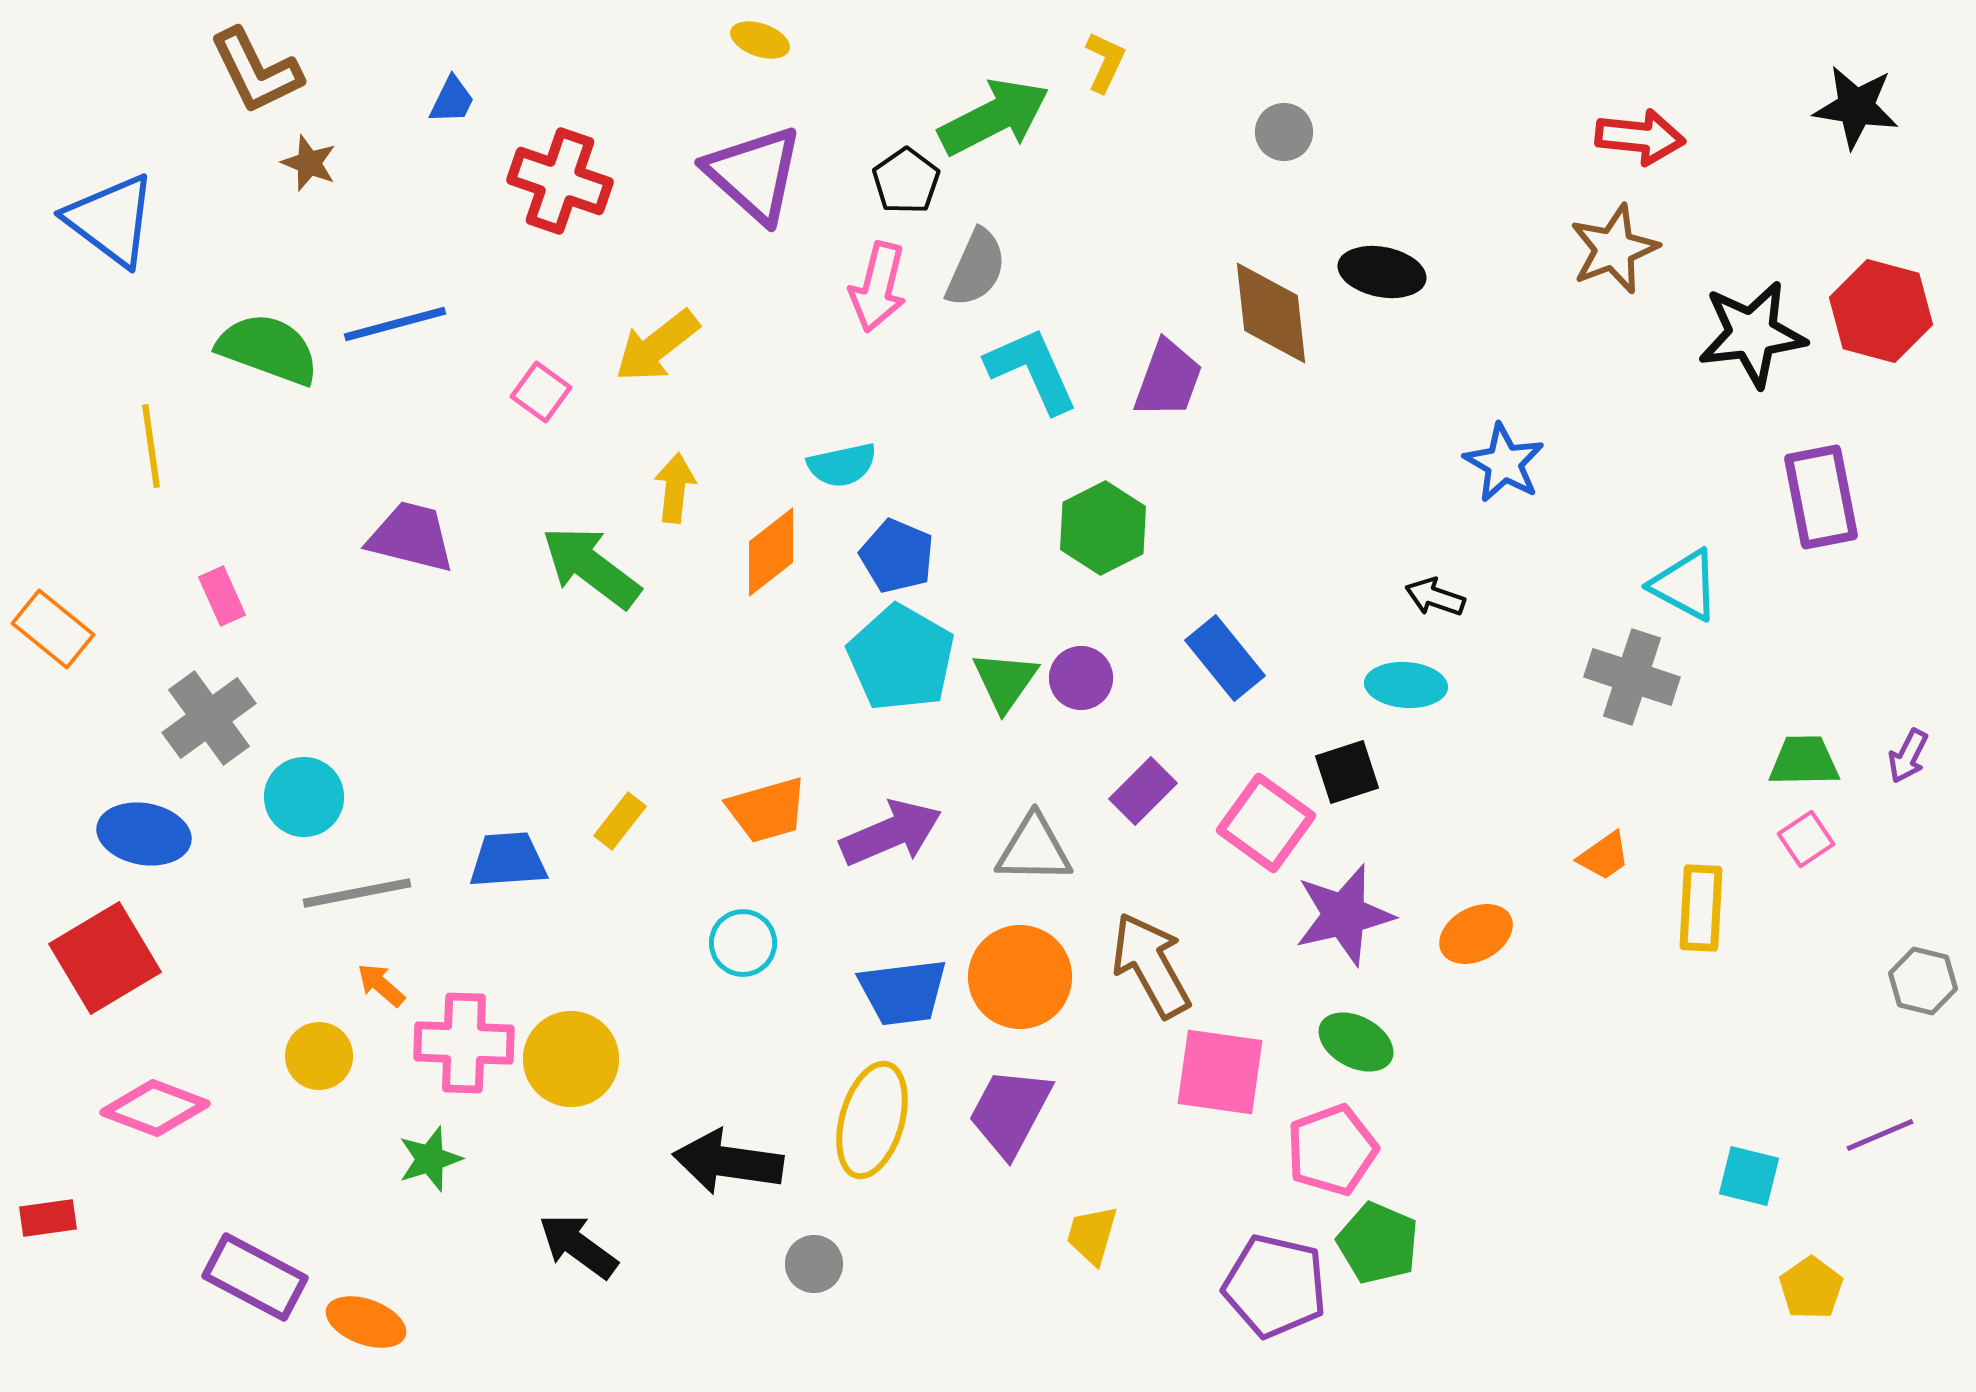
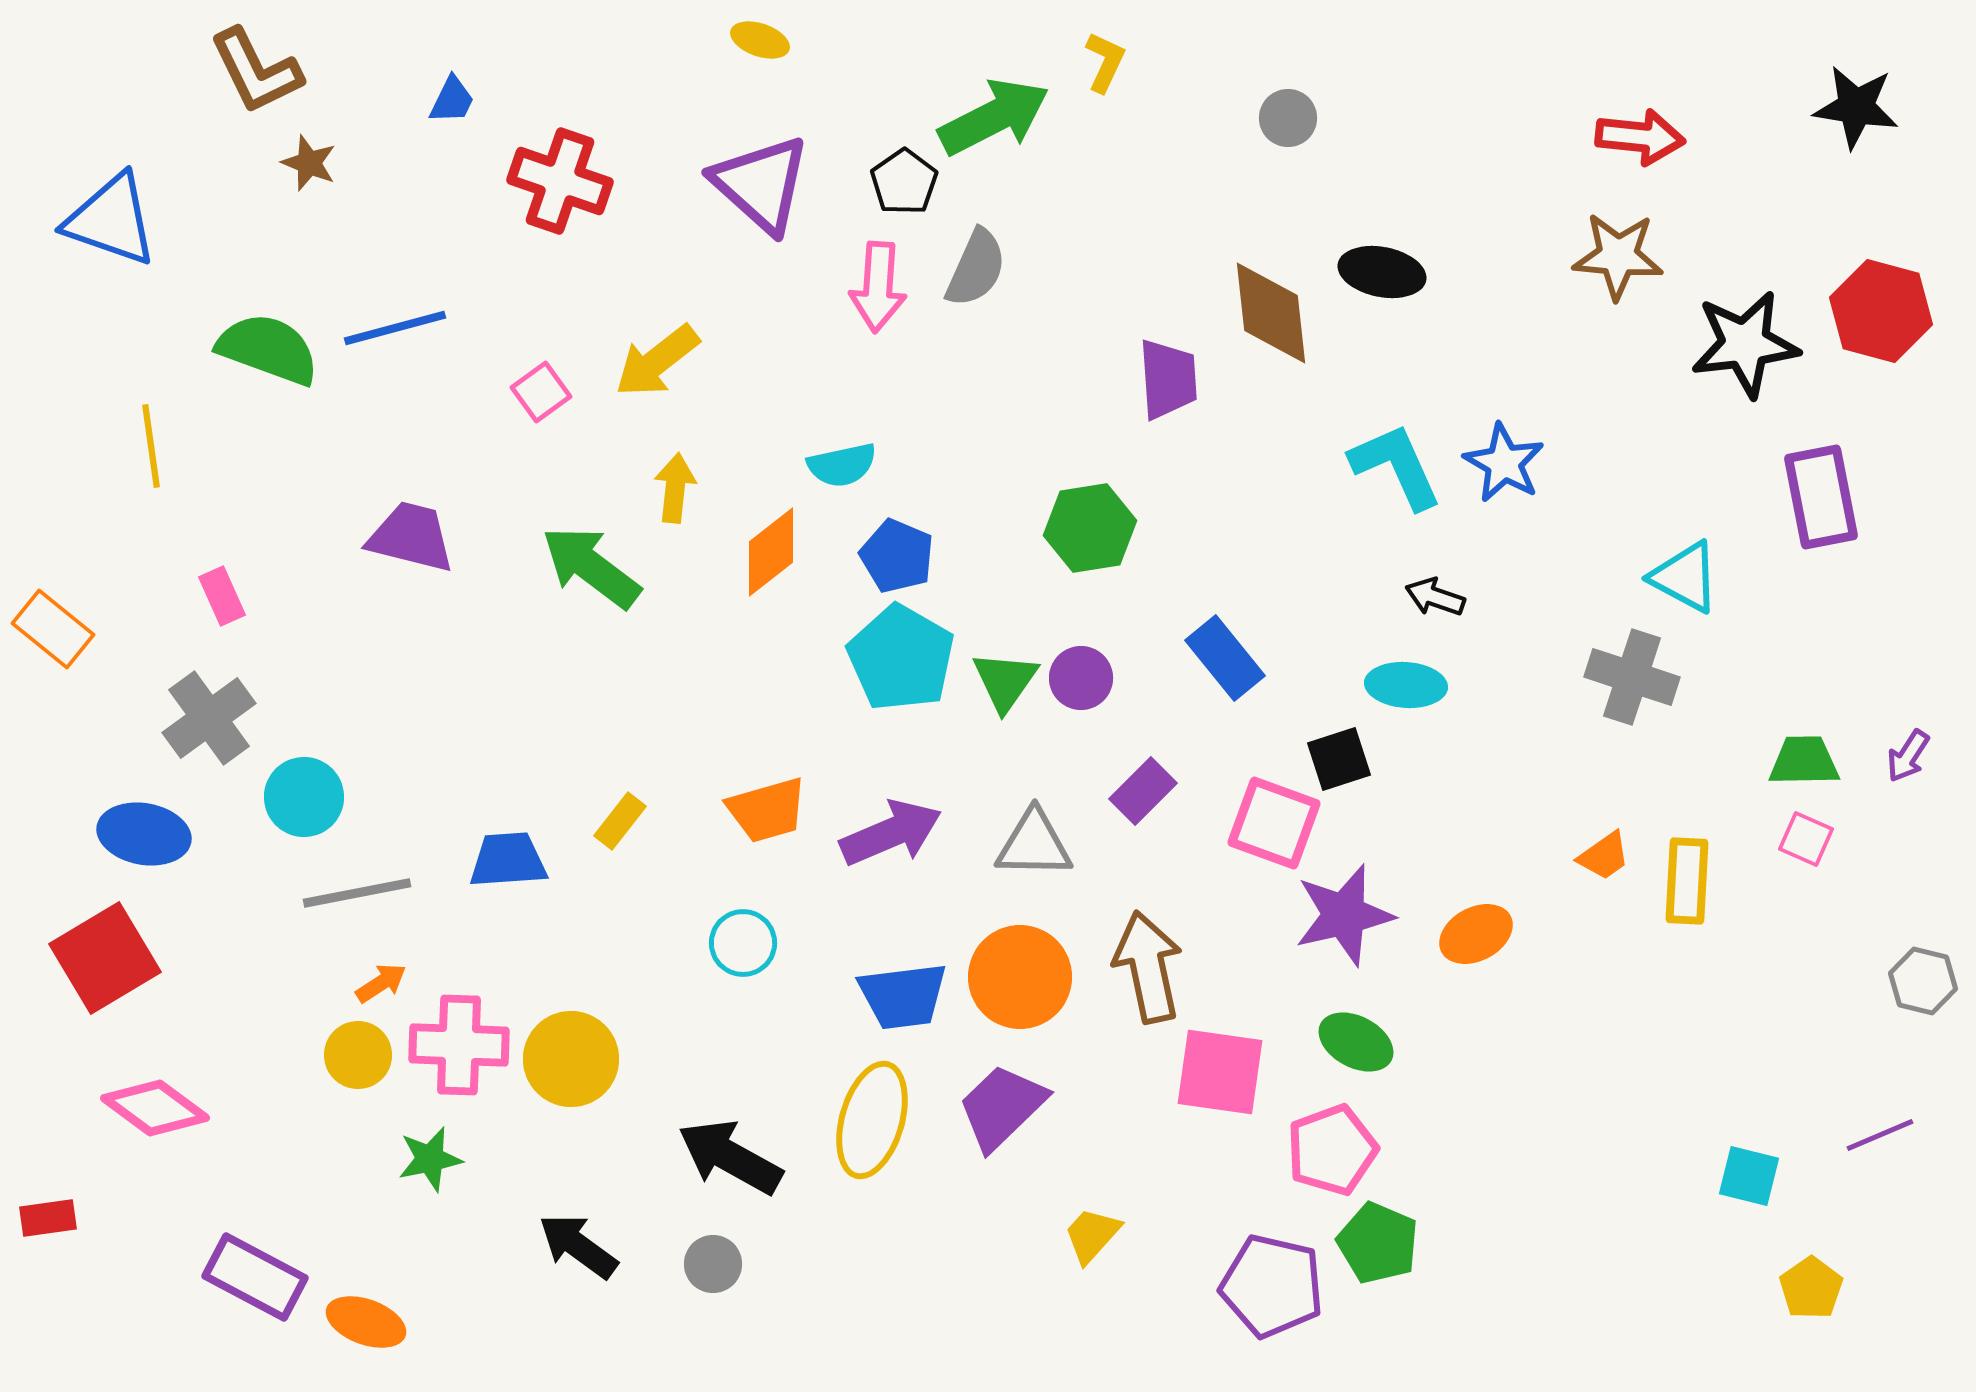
gray circle at (1284, 132): moved 4 px right, 14 px up
purple triangle at (754, 174): moved 7 px right, 10 px down
black pentagon at (906, 181): moved 2 px left, 1 px down
blue triangle at (111, 220): rotated 18 degrees counterclockwise
brown star at (1614, 249): moved 4 px right, 7 px down; rotated 26 degrees clockwise
pink arrow at (878, 287): rotated 10 degrees counterclockwise
blue line at (395, 324): moved 4 px down
black star at (1752, 334): moved 7 px left, 10 px down
yellow arrow at (657, 346): moved 15 px down
cyan L-shape at (1032, 370): moved 364 px right, 96 px down
purple trapezoid at (1168, 379): rotated 24 degrees counterclockwise
pink square at (541, 392): rotated 18 degrees clockwise
green hexagon at (1103, 528): moved 13 px left; rotated 18 degrees clockwise
cyan triangle at (1685, 585): moved 8 px up
purple arrow at (1908, 756): rotated 6 degrees clockwise
black square at (1347, 772): moved 8 px left, 13 px up
pink square at (1266, 823): moved 8 px right; rotated 16 degrees counterclockwise
pink square at (1806, 839): rotated 32 degrees counterclockwise
gray triangle at (1034, 849): moved 5 px up
yellow rectangle at (1701, 908): moved 14 px left, 27 px up
brown arrow at (1151, 965): moved 3 px left, 2 px down; rotated 17 degrees clockwise
orange arrow at (381, 985): moved 2 px up; rotated 106 degrees clockwise
blue trapezoid at (903, 992): moved 4 px down
pink cross at (464, 1043): moved 5 px left, 2 px down
yellow circle at (319, 1056): moved 39 px right, 1 px up
pink diamond at (155, 1108): rotated 16 degrees clockwise
purple trapezoid at (1010, 1112): moved 8 px left, 5 px up; rotated 18 degrees clockwise
green star at (430, 1159): rotated 6 degrees clockwise
black arrow at (728, 1162): moved 2 px right, 5 px up; rotated 21 degrees clockwise
yellow trapezoid at (1092, 1235): rotated 26 degrees clockwise
gray circle at (814, 1264): moved 101 px left
purple pentagon at (1275, 1286): moved 3 px left
